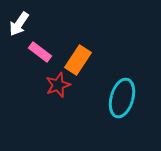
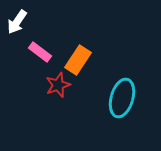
white arrow: moved 2 px left, 2 px up
